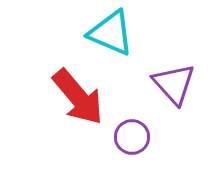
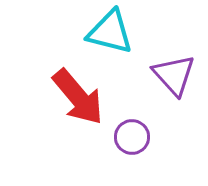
cyan triangle: moved 1 px left, 1 px up; rotated 9 degrees counterclockwise
purple triangle: moved 9 px up
